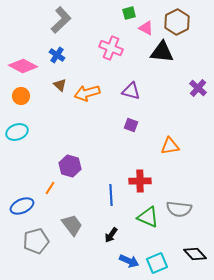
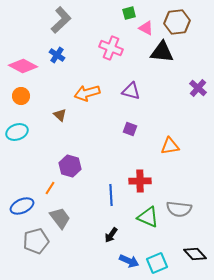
brown hexagon: rotated 20 degrees clockwise
brown triangle: moved 30 px down
purple square: moved 1 px left, 4 px down
gray trapezoid: moved 12 px left, 7 px up
